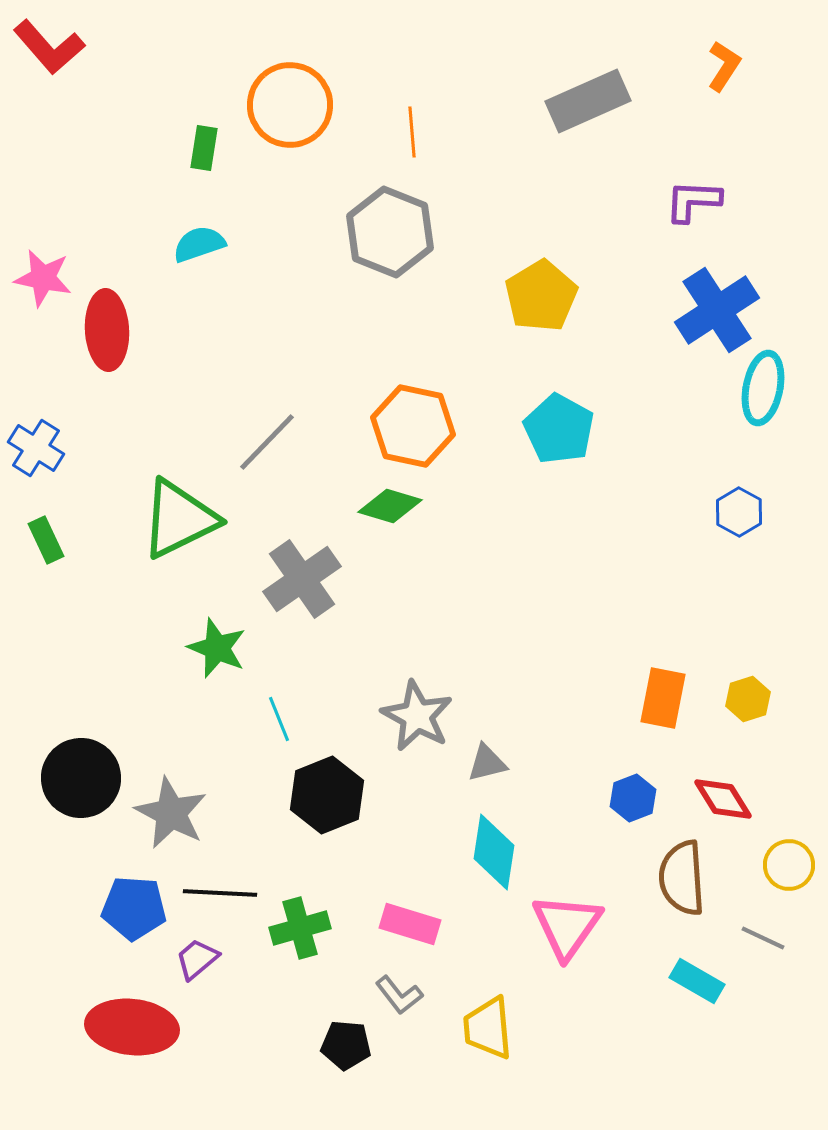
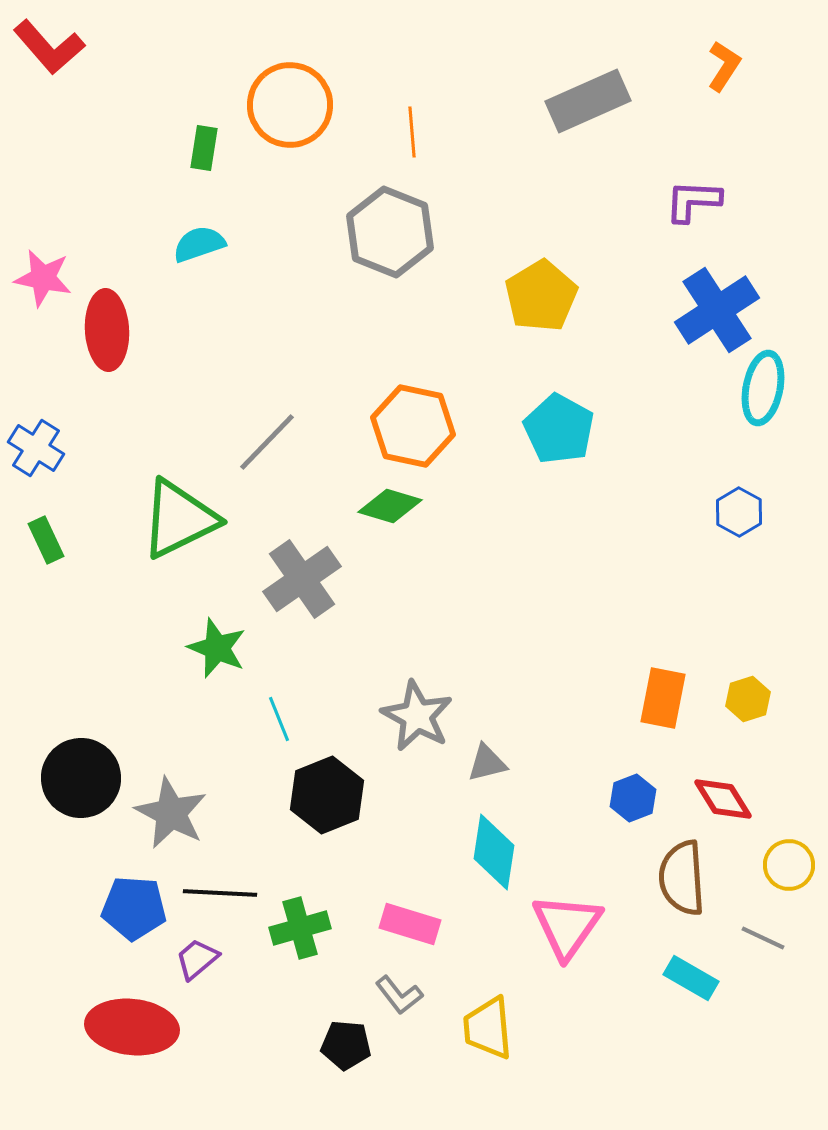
cyan rectangle at (697, 981): moved 6 px left, 3 px up
